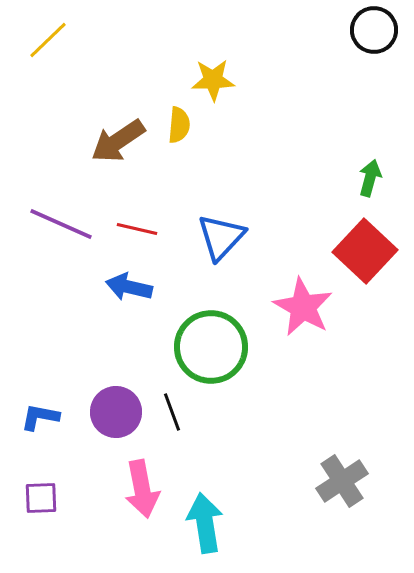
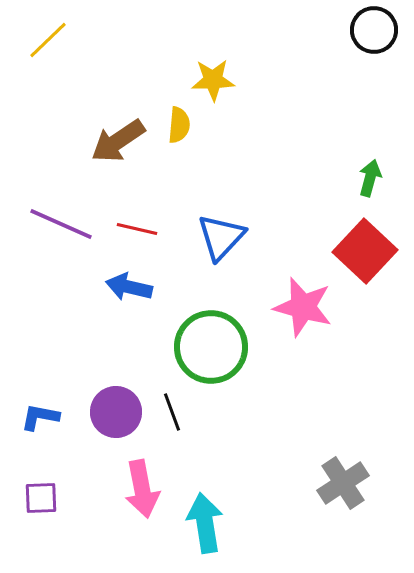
pink star: rotated 14 degrees counterclockwise
gray cross: moved 1 px right, 2 px down
